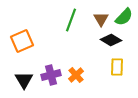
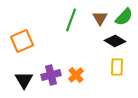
brown triangle: moved 1 px left, 1 px up
black diamond: moved 4 px right, 1 px down
